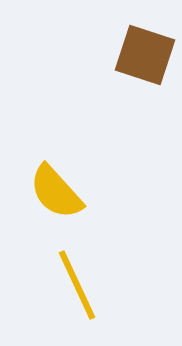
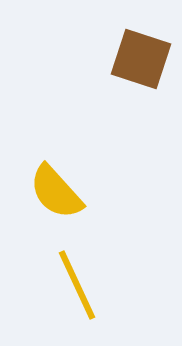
brown square: moved 4 px left, 4 px down
